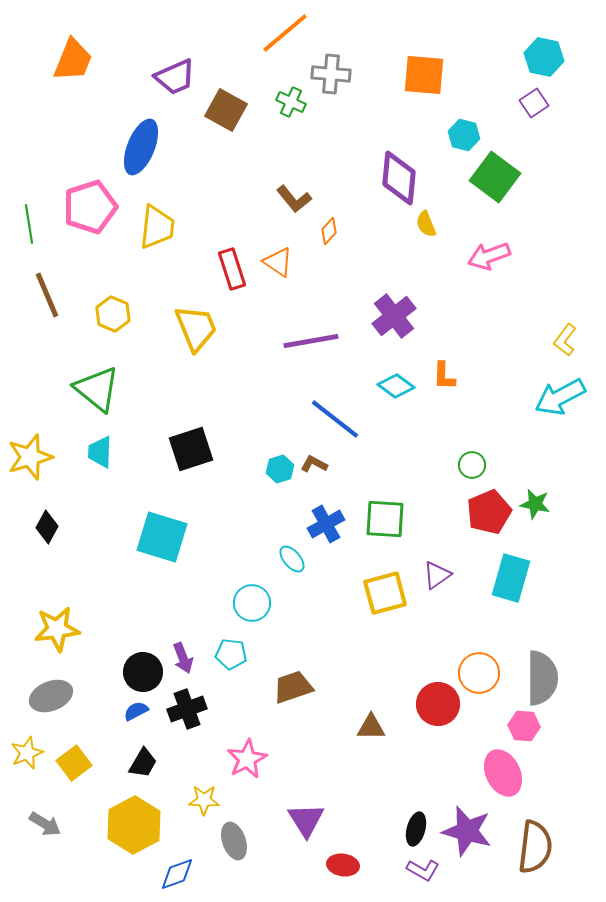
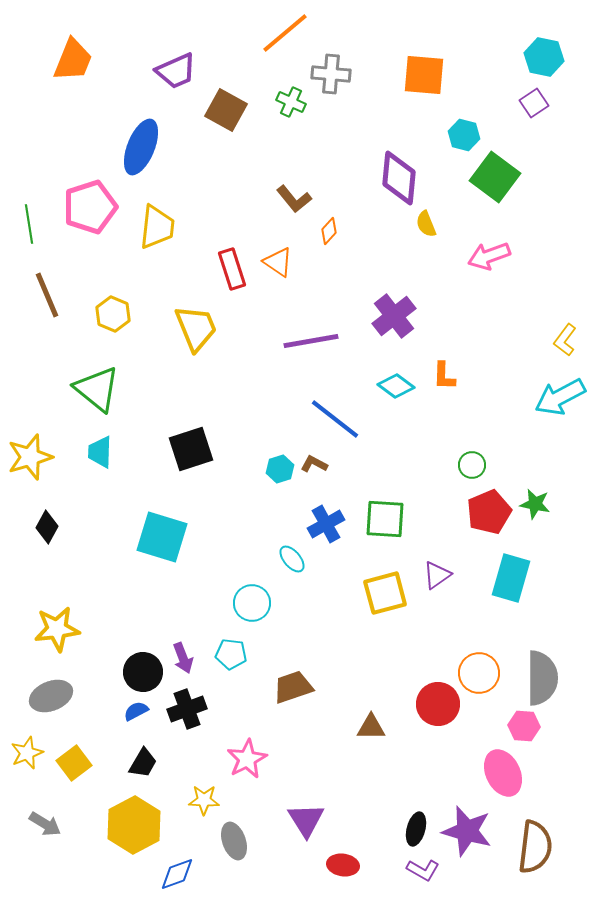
purple trapezoid at (175, 77): moved 1 px right, 6 px up
